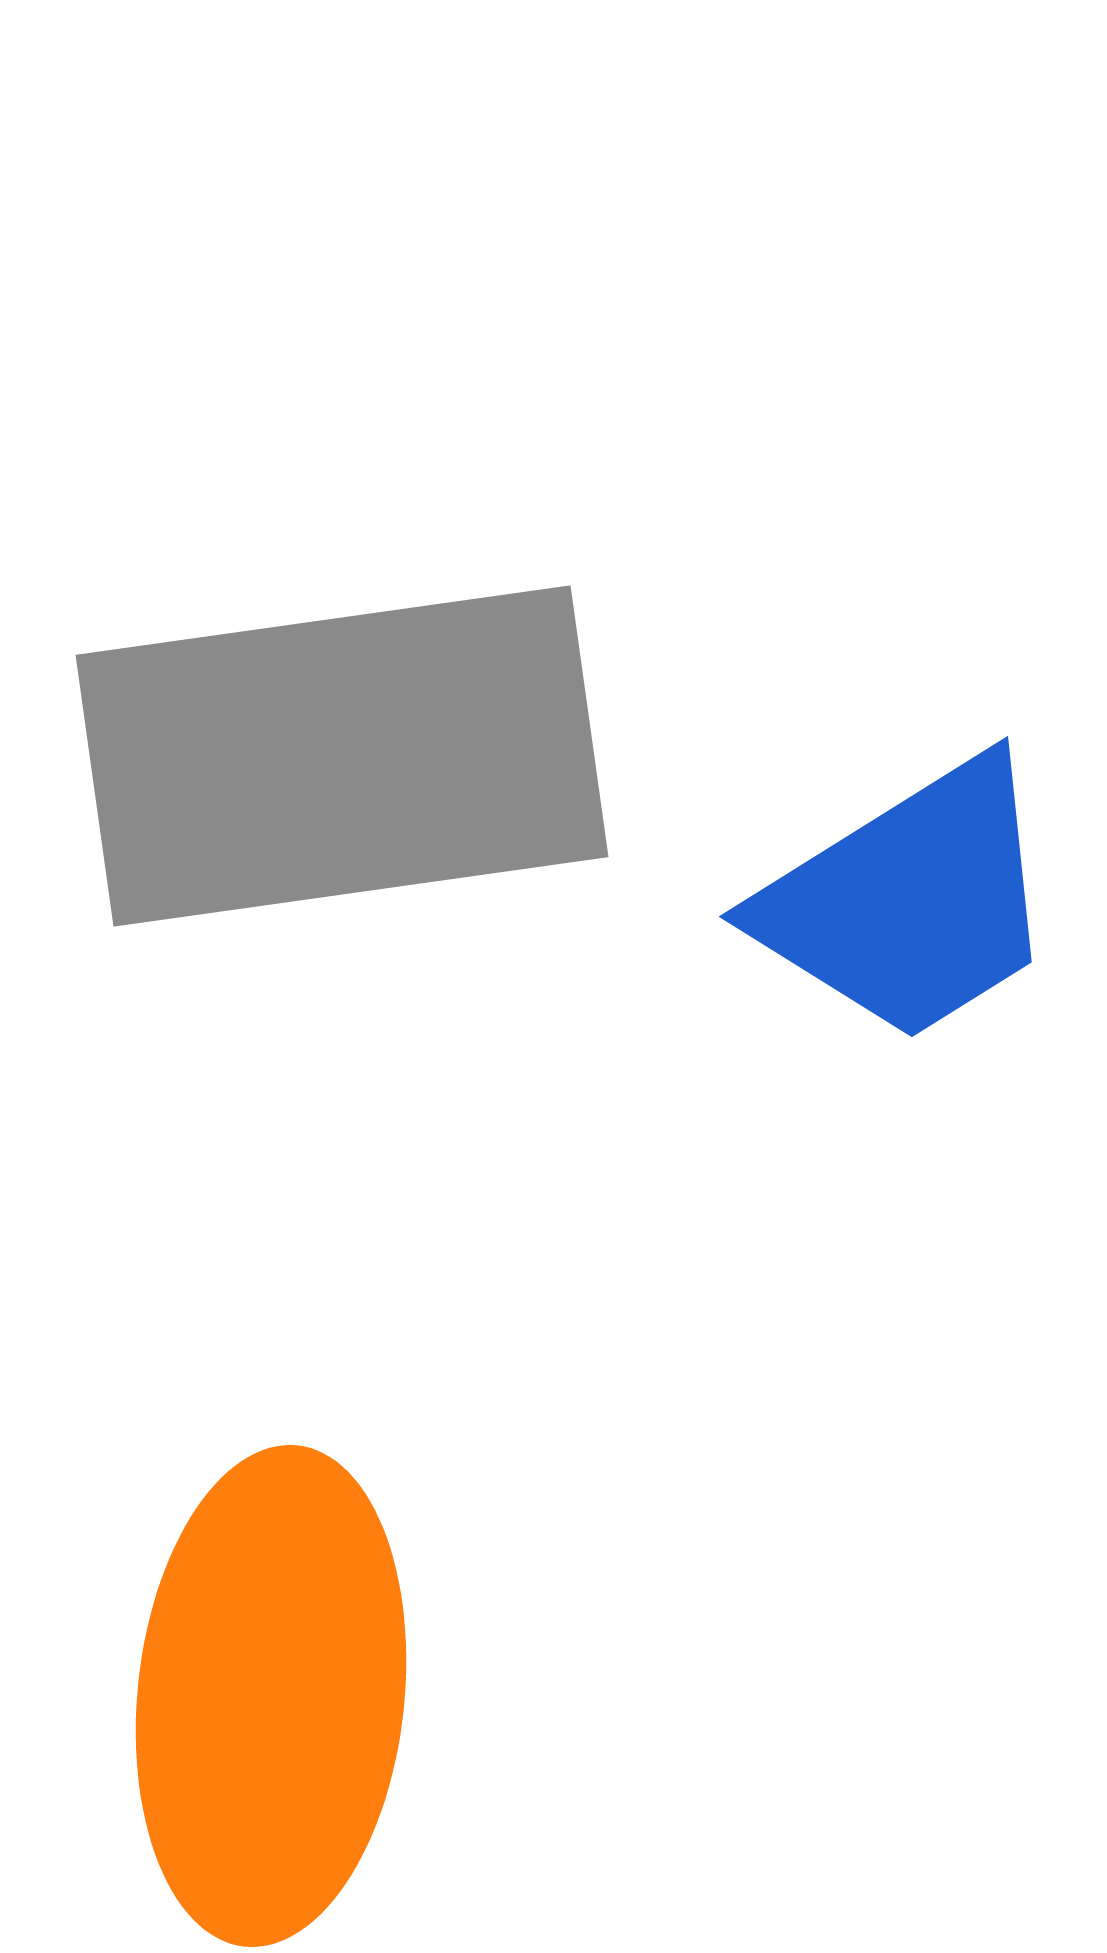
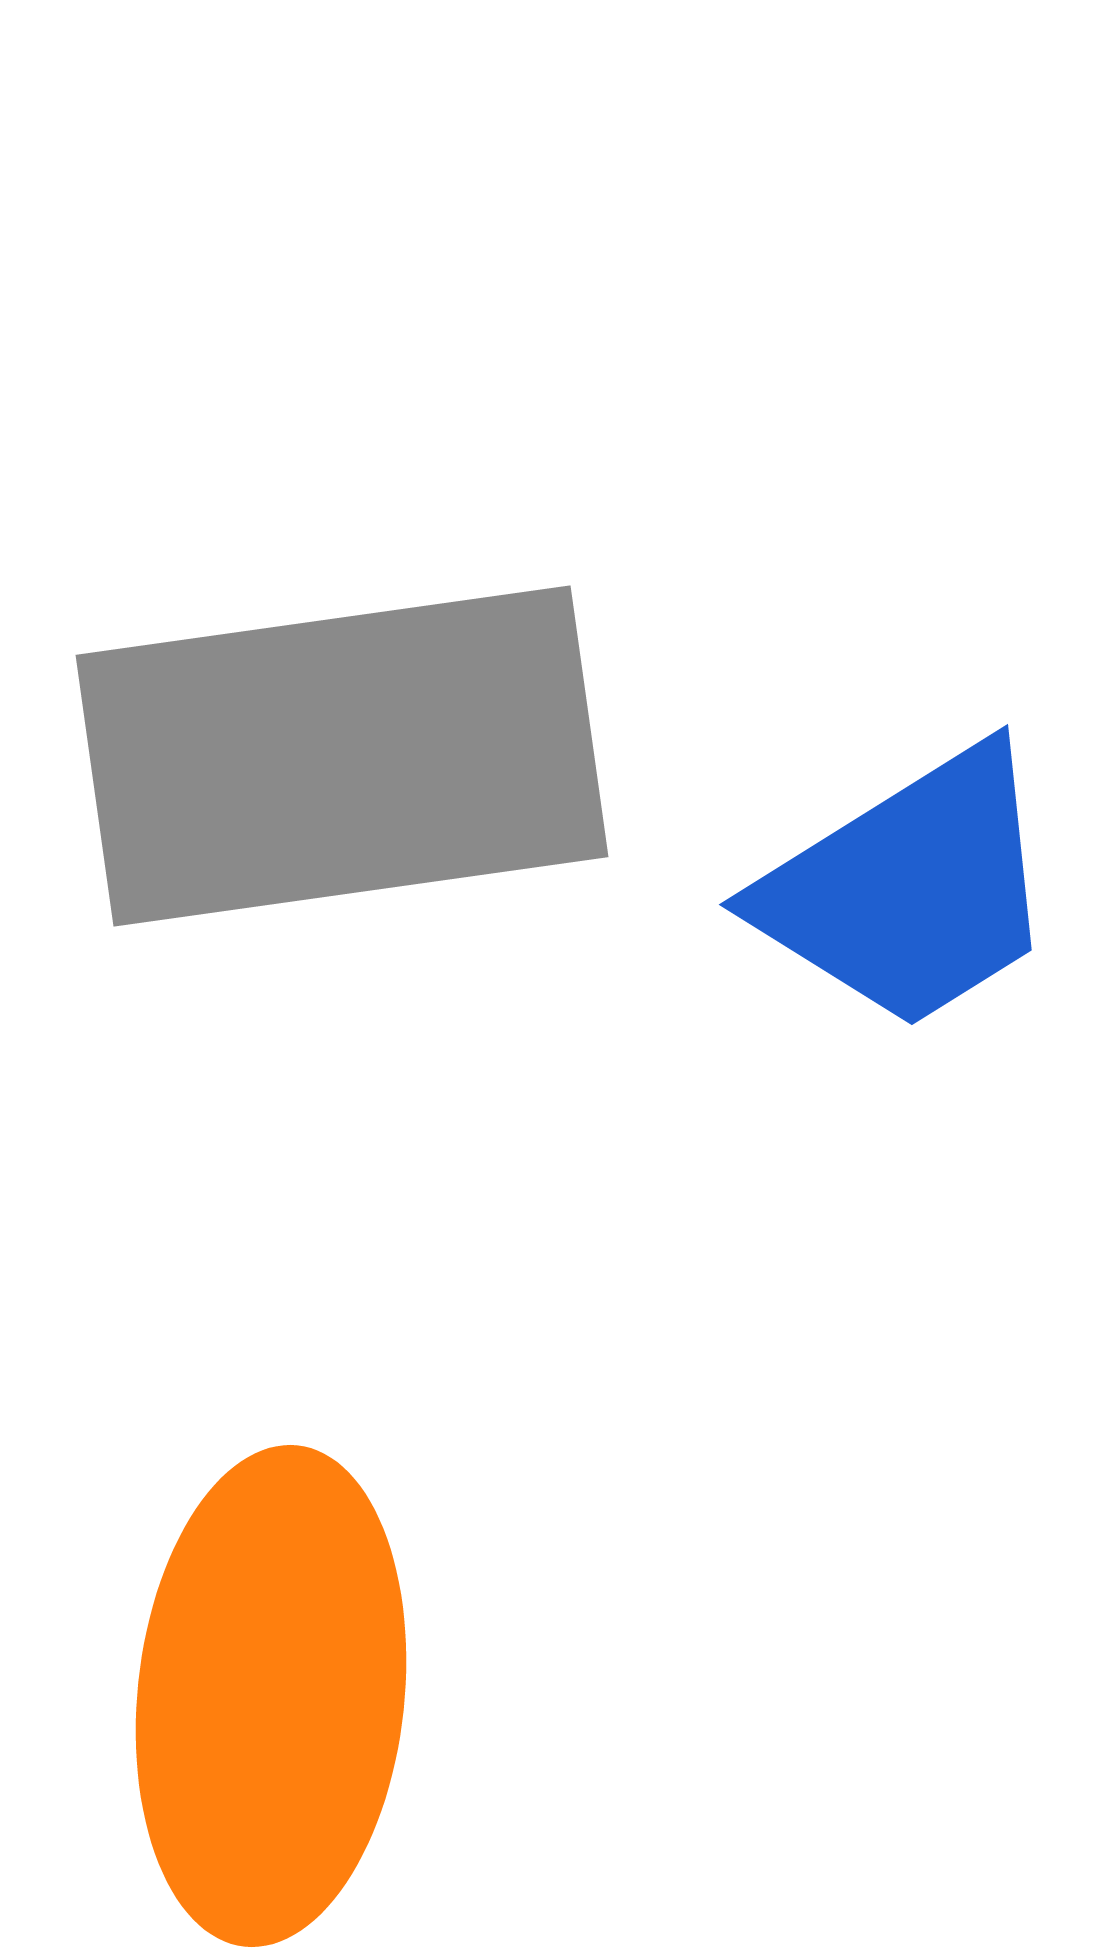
blue trapezoid: moved 12 px up
